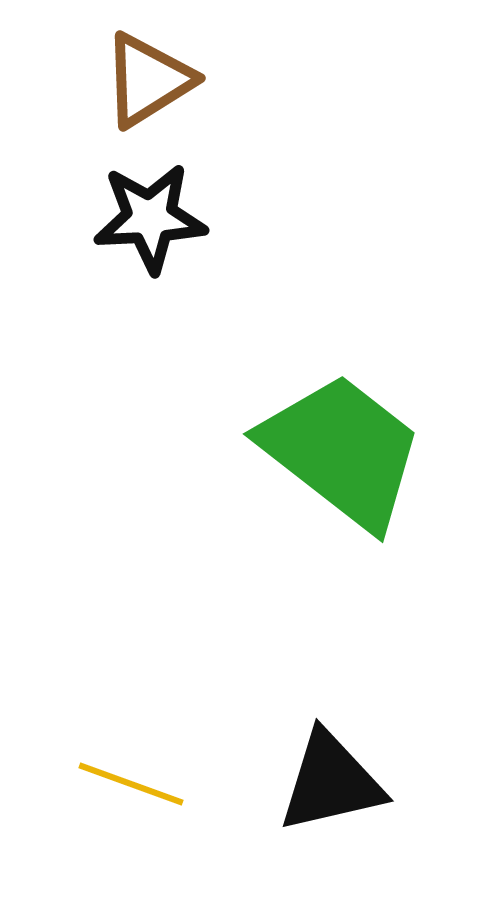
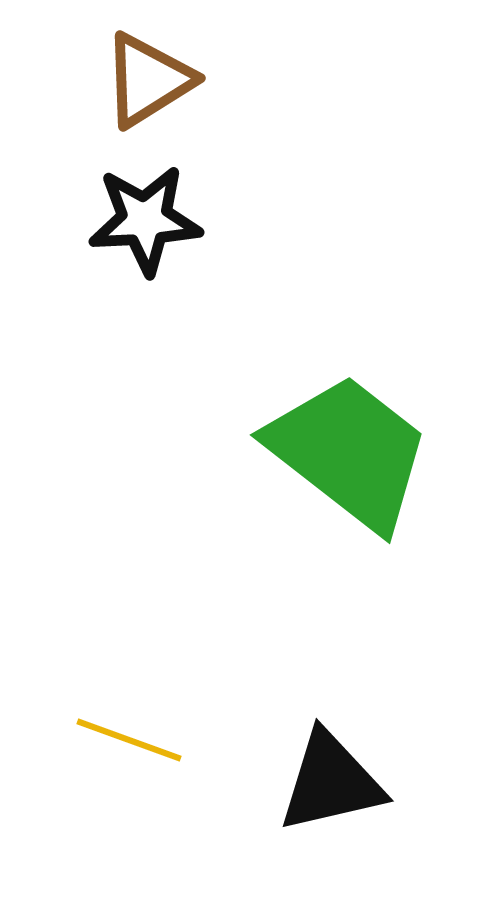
black star: moved 5 px left, 2 px down
green trapezoid: moved 7 px right, 1 px down
yellow line: moved 2 px left, 44 px up
